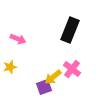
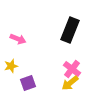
yellow star: moved 1 px right, 1 px up
yellow arrow: moved 17 px right, 6 px down
purple square: moved 16 px left, 4 px up
